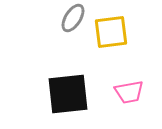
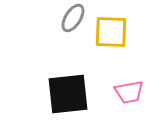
yellow square: rotated 9 degrees clockwise
